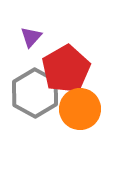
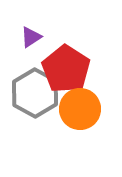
purple triangle: rotated 15 degrees clockwise
red pentagon: rotated 9 degrees counterclockwise
